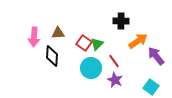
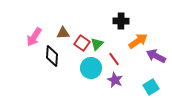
brown triangle: moved 5 px right
pink arrow: rotated 30 degrees clockwise
red square: moved 2 px left
purple arrow: rotated 24 degrees counterclockwise
red line: moved 2 px up
cyan square: rotated 21 degrees clockwise
